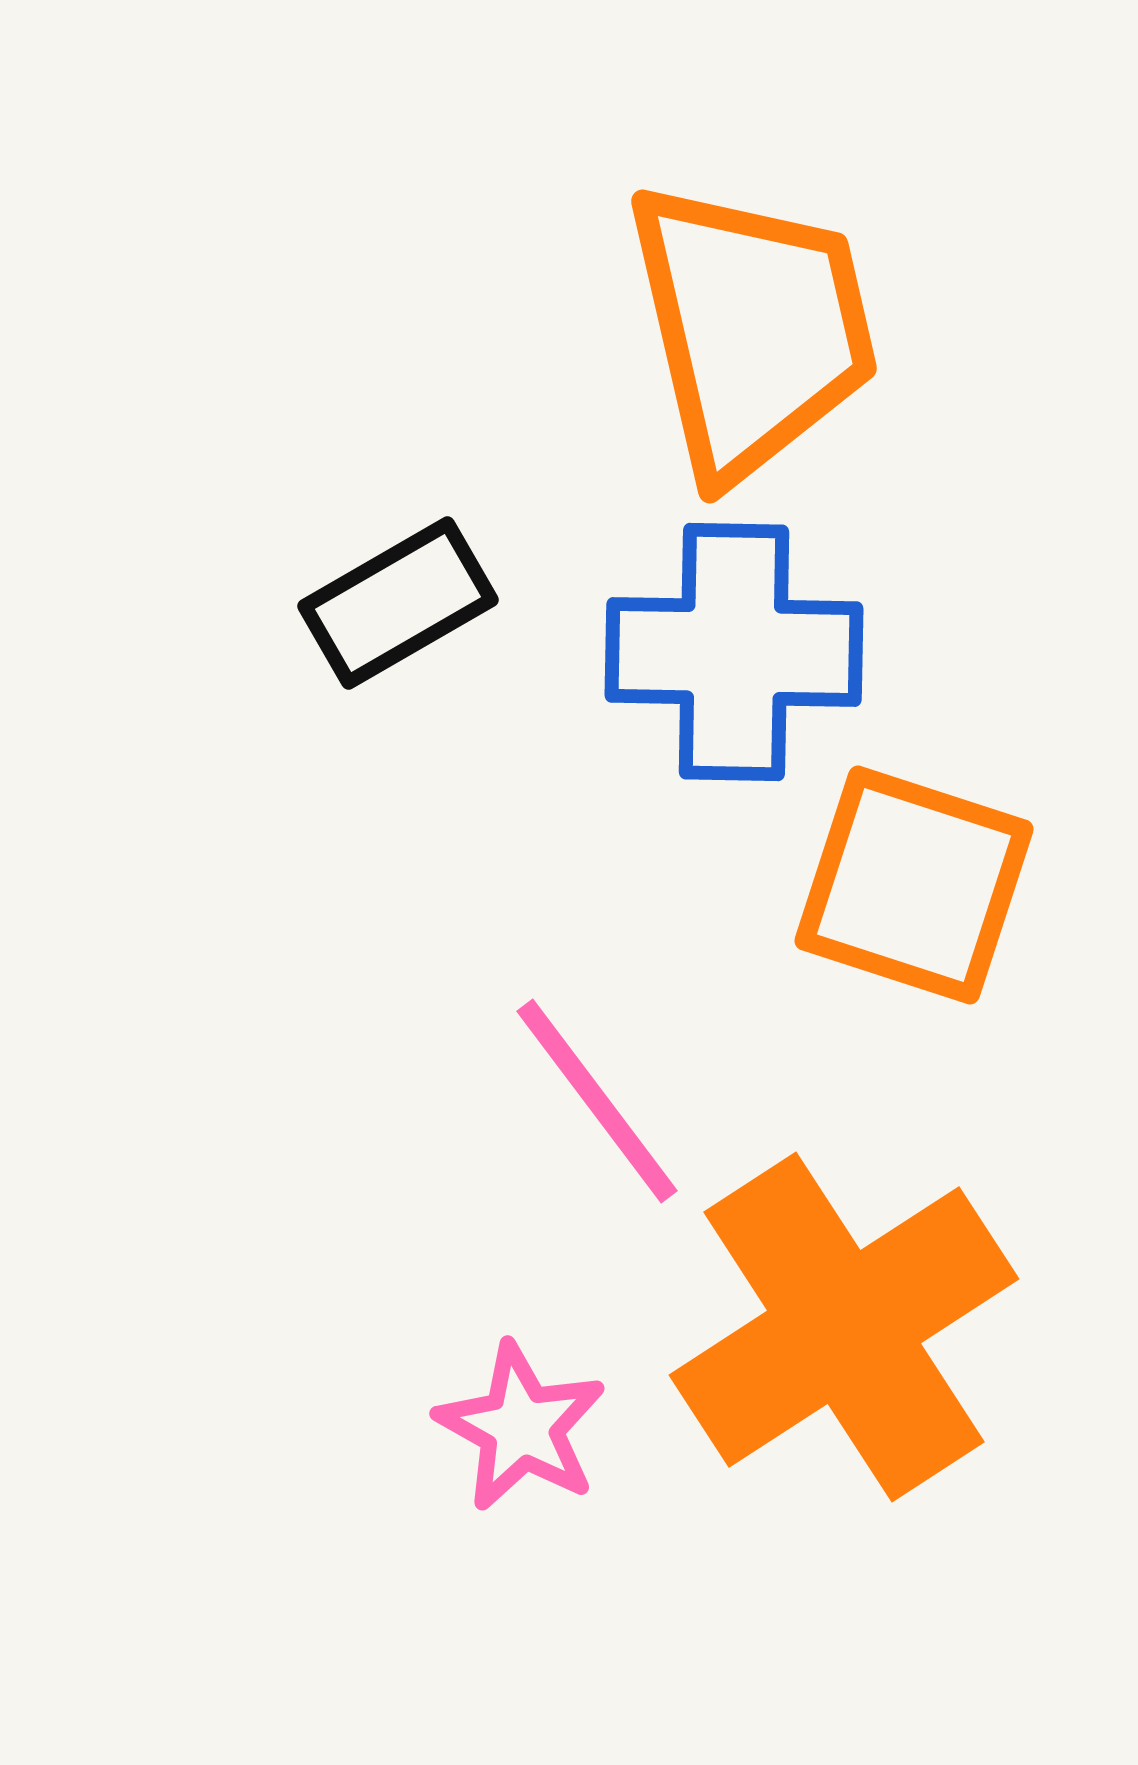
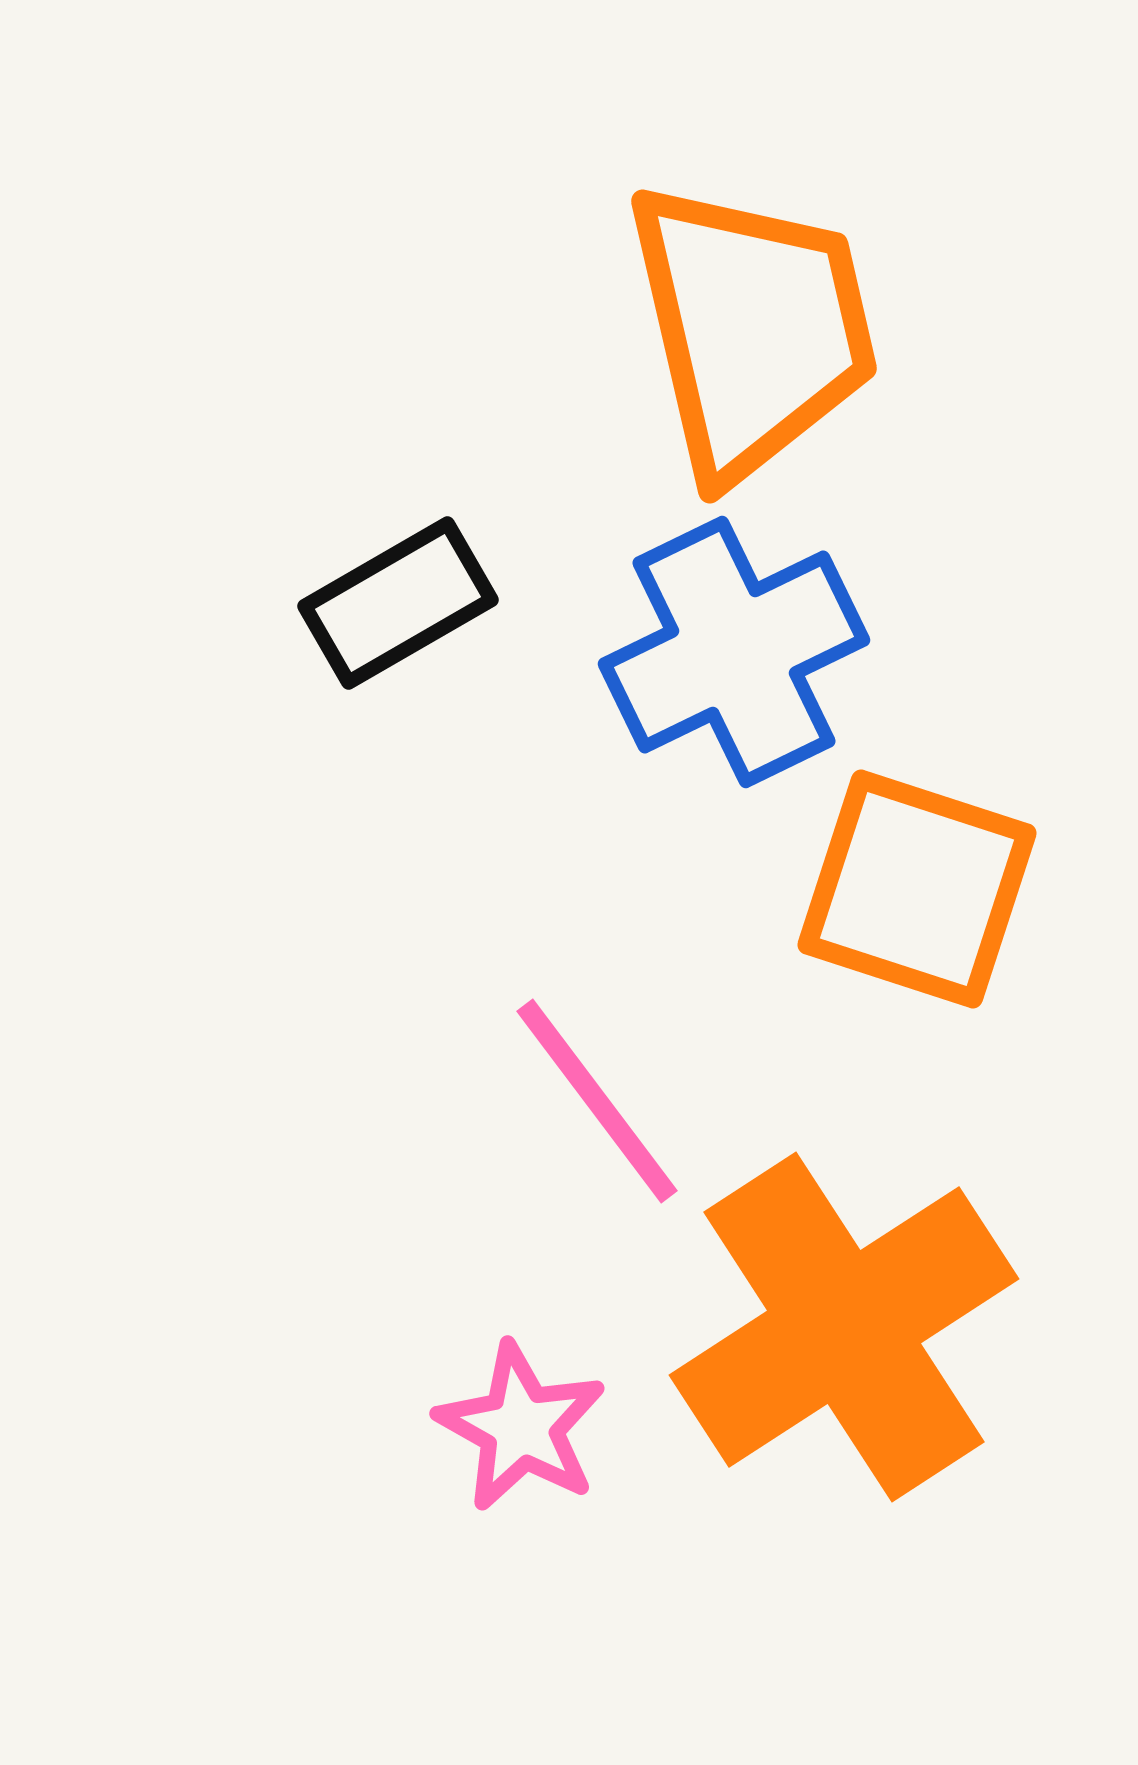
blue cross: rotated 27 degrees counterclockwise
orange square: moved 3 px right, 4 px down
